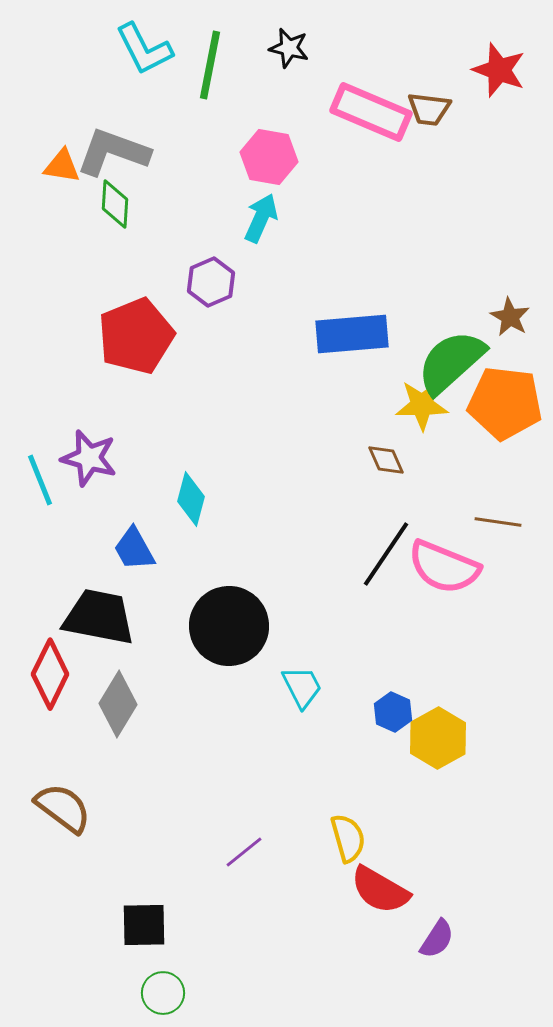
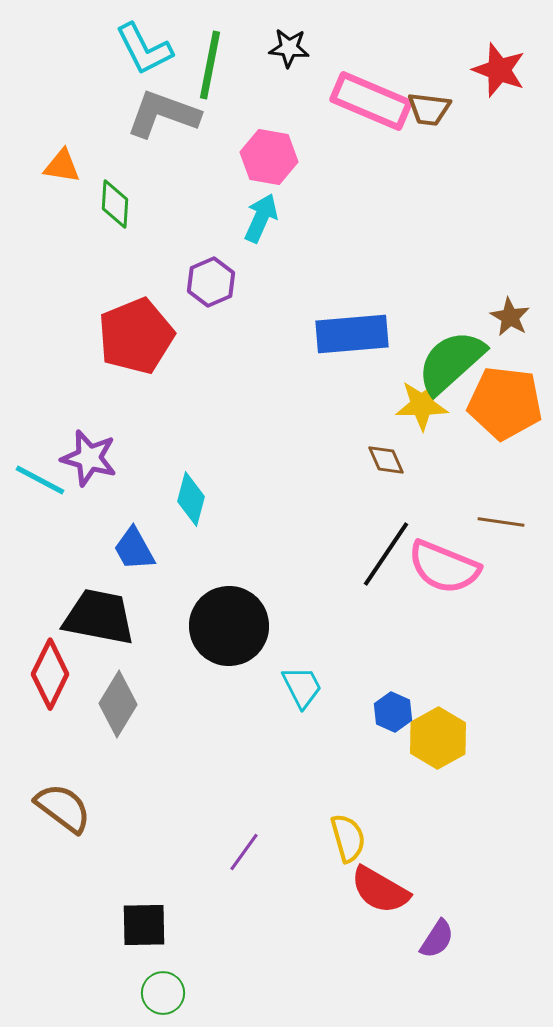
black star: rotated 9 degrees counterclockwise
pink rectangle: moved 11 px up
gray L-shape: moved 50 px right, 38 px up
cyan line: rotated 40 degrees counterclockwise
brown line: moved 3 px right
purple line: rotated 15 degrees counterclockwise
